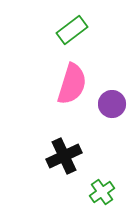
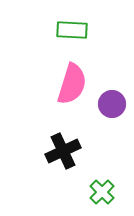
green rectangle: rotated 40 degrees clockwise
black cross: moved 1 px left, 5 px up
green cross: rotated 10 degrees counterclockwise
